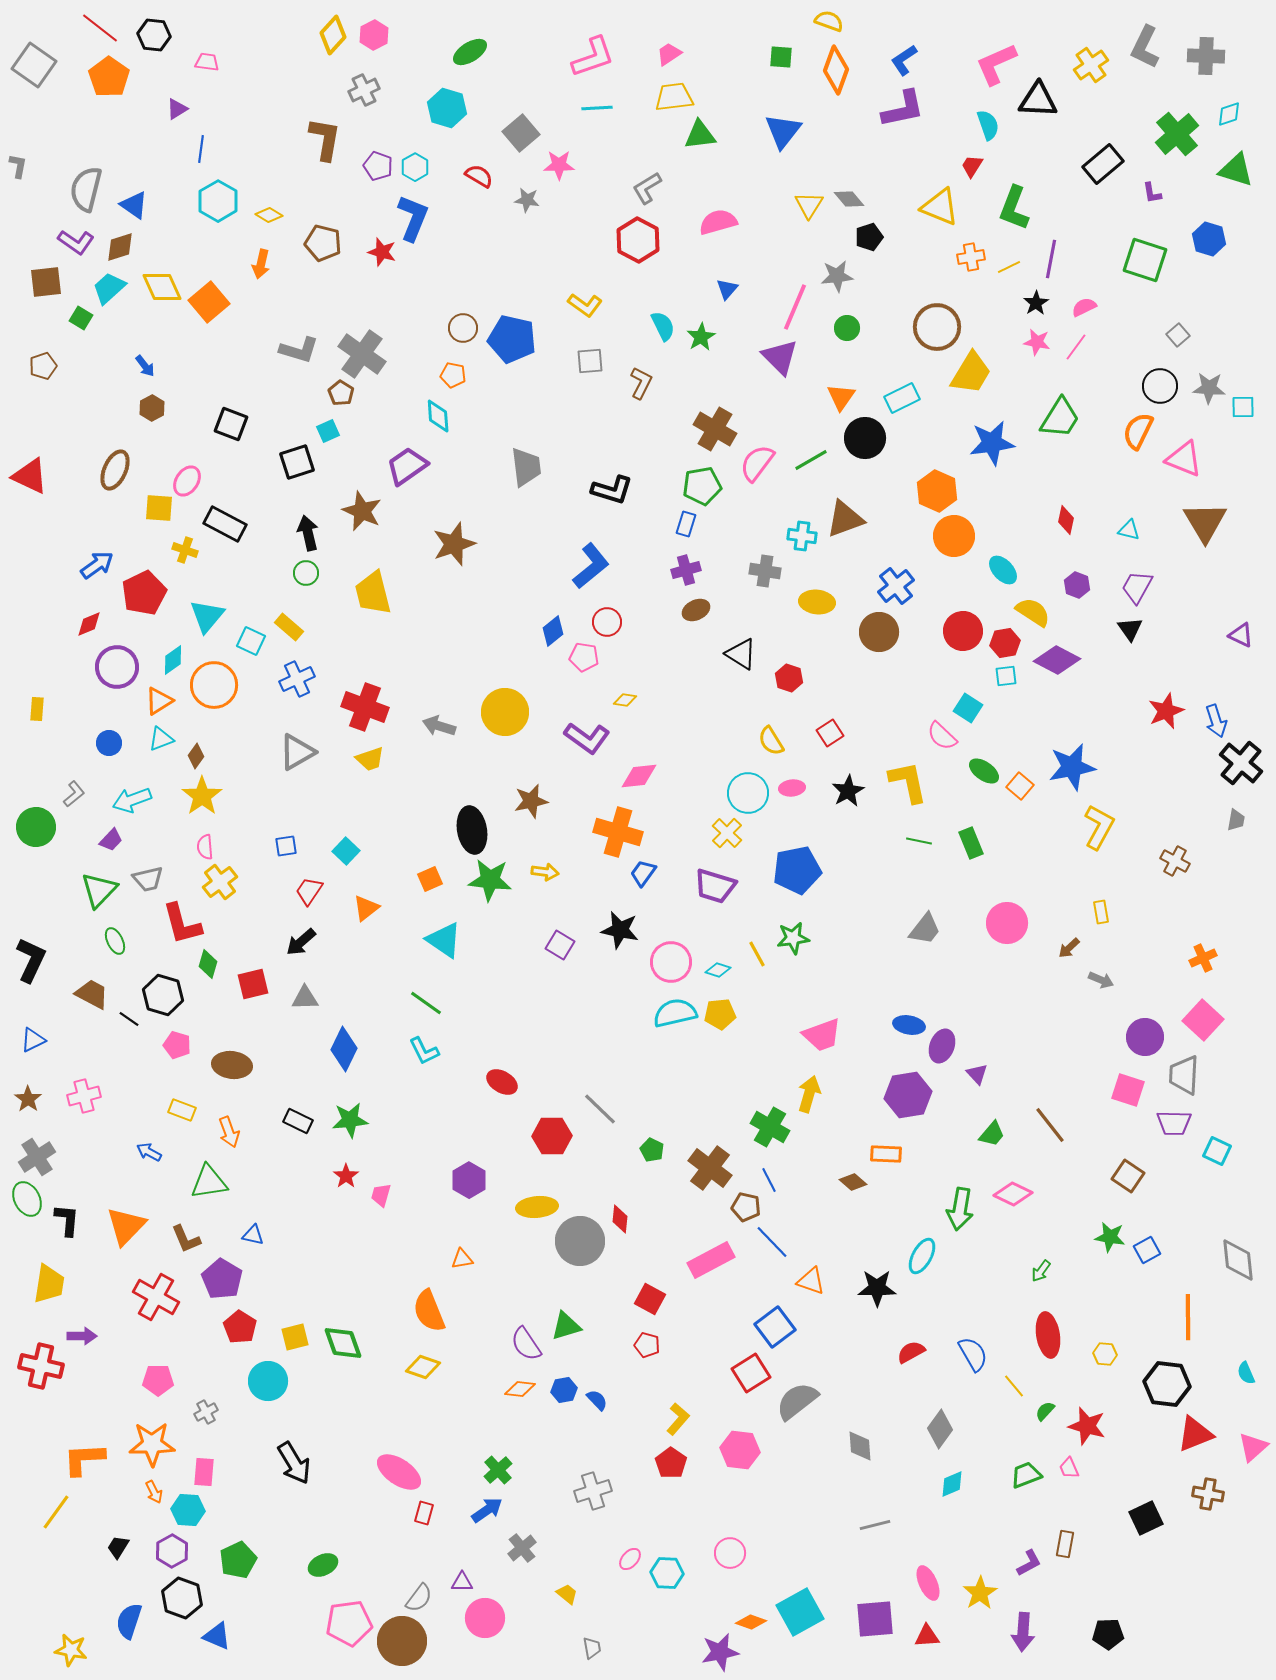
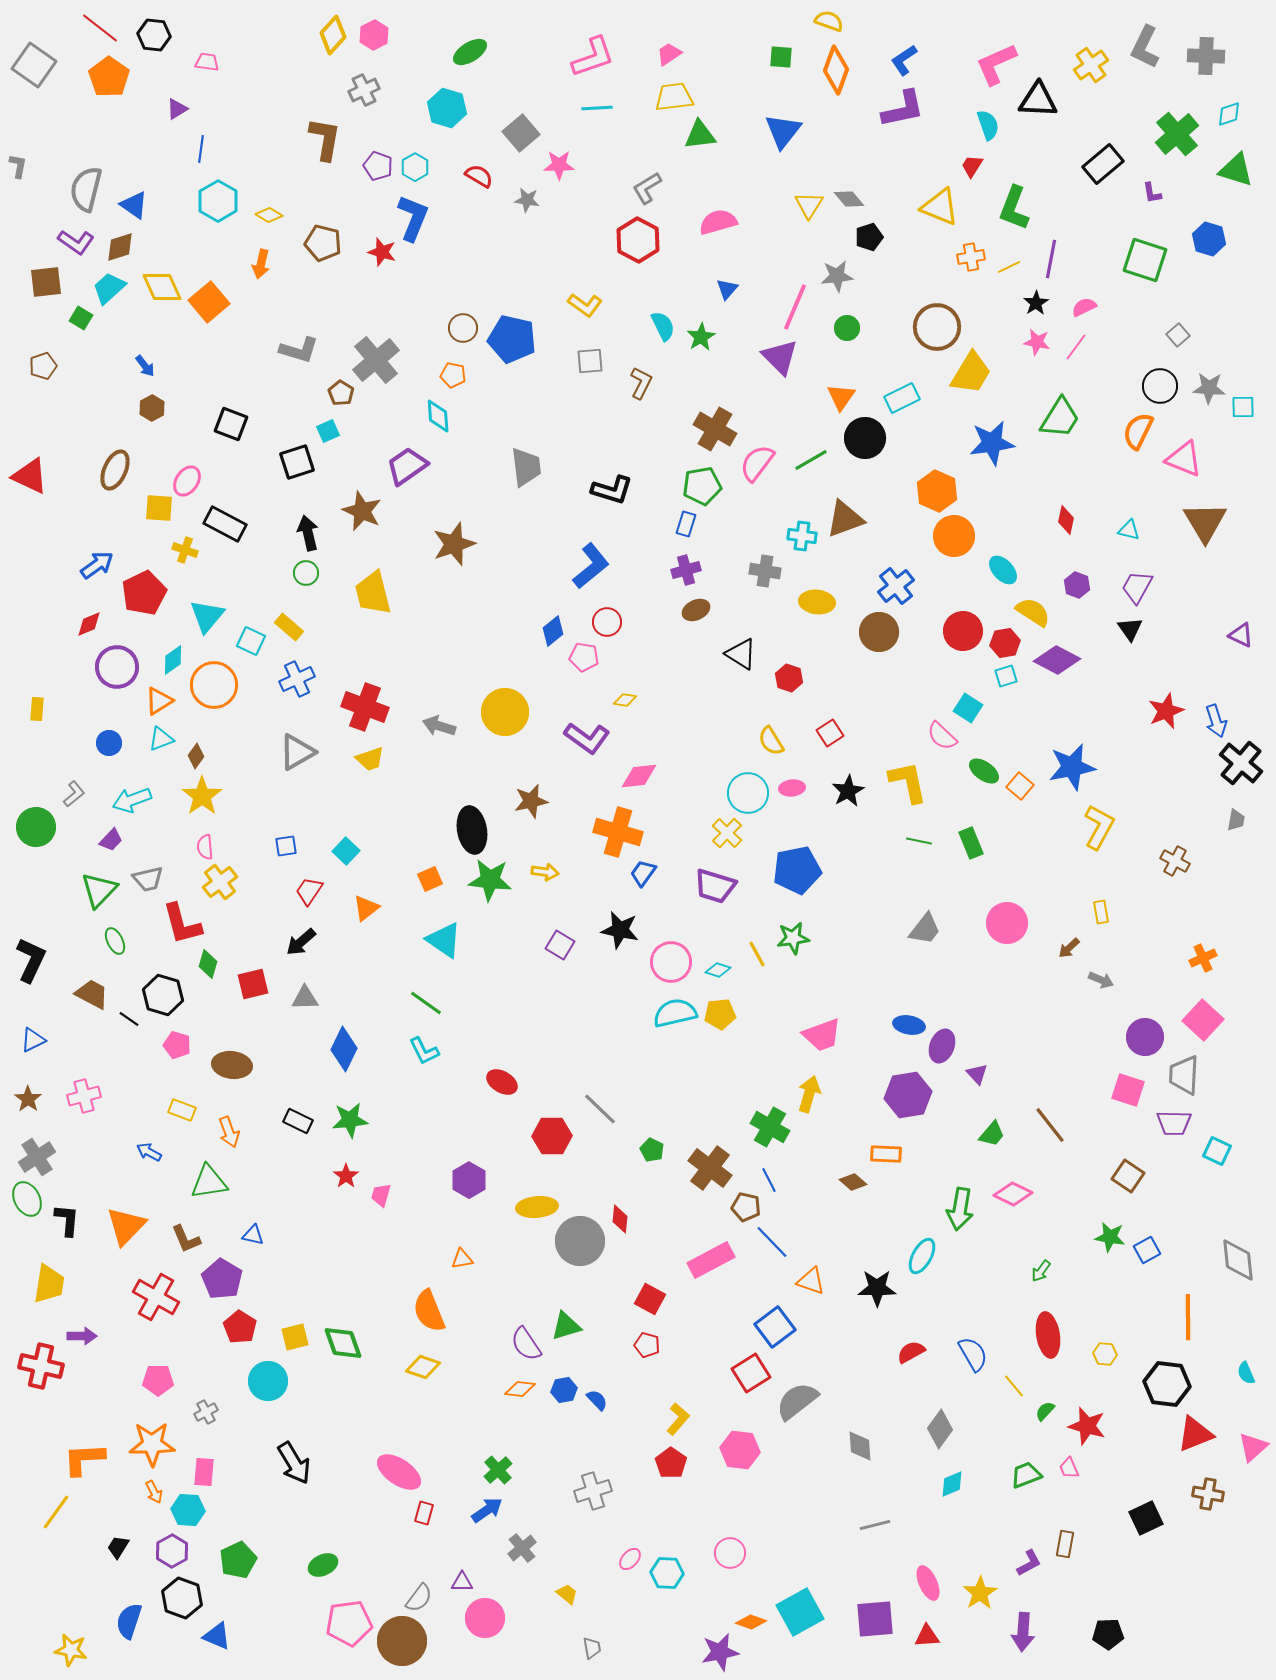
gray cross at (362, 354): moved 14 px right, 6 px down; rotated 15 degrees clockwise
cyan square at (1006, 676): rotated 10 degrees counterclockwise
